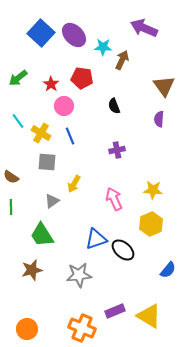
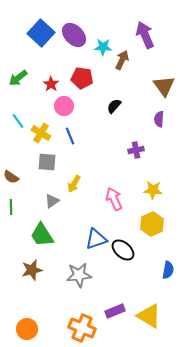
purple arrow: moved 1 px right, 7 px down; rotated 44 degrees clockwise
black semicircle: rotated 63 degrees clockwise
purple cross: moved 19 px right
yellow hexagon: moved 1 px right
blue semicircle: rotated 30 degrees counterclockwise
